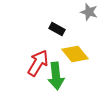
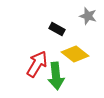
gray star: moved 1 px left, 4 px down
yellow diamond: rotated 12 degrees counterclockwise
red arrow: moved 1 px left, 1 px down
